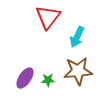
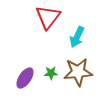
brown star: moved 1 px down
green star: moved 3 px right, 7 px up
